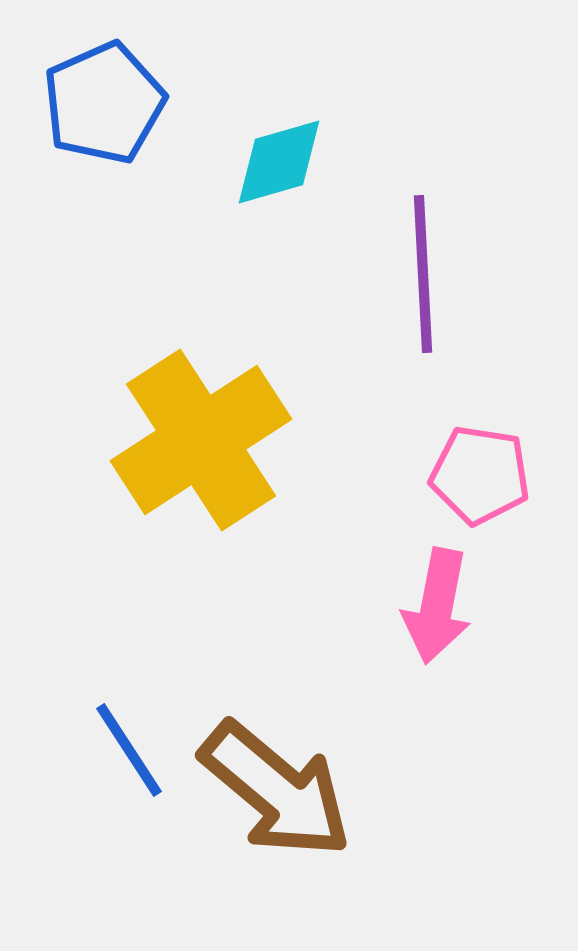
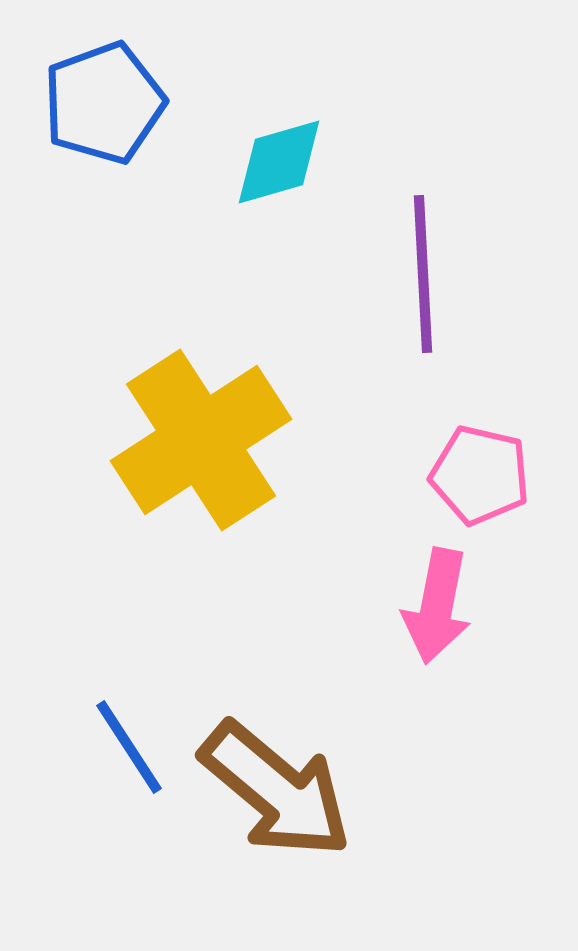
blue pentagon: rotated 4 degrees clockwise
pink pentagon: rotated 4 degrees clockwise
blue line: moved 3 px up
